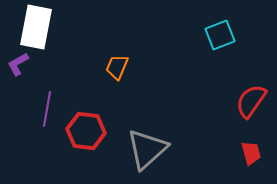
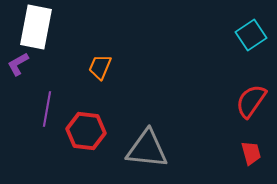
cyan square: moved 31 px right; rotated 12 degrees counterclockwise
orange trapezoid: moved 17 px left
gray triangle: rotated 48 degrees clockwise
